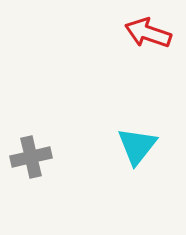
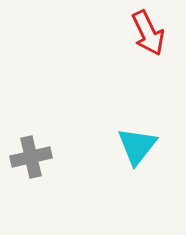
red arrow: rotated 135 degrees counterclockwise
